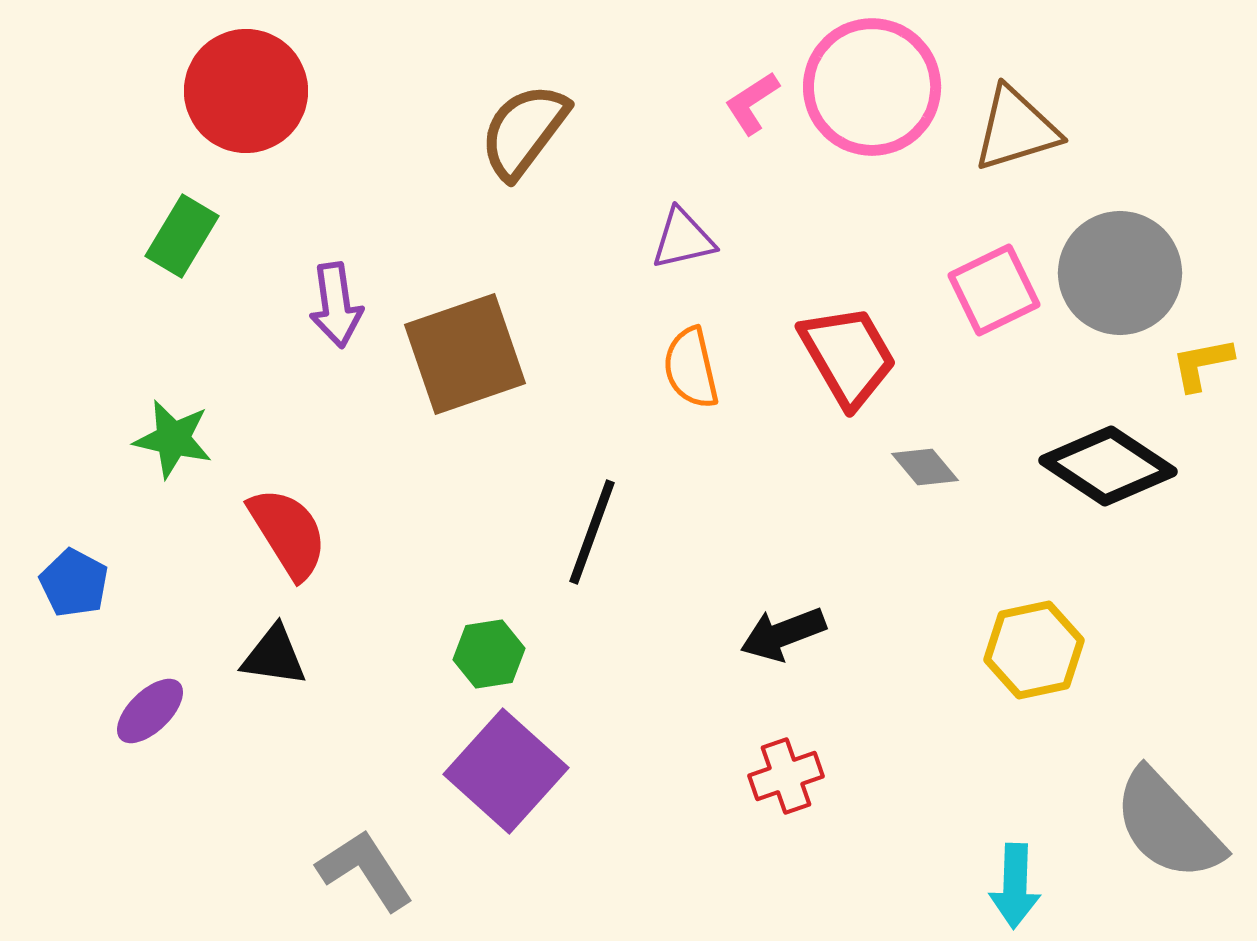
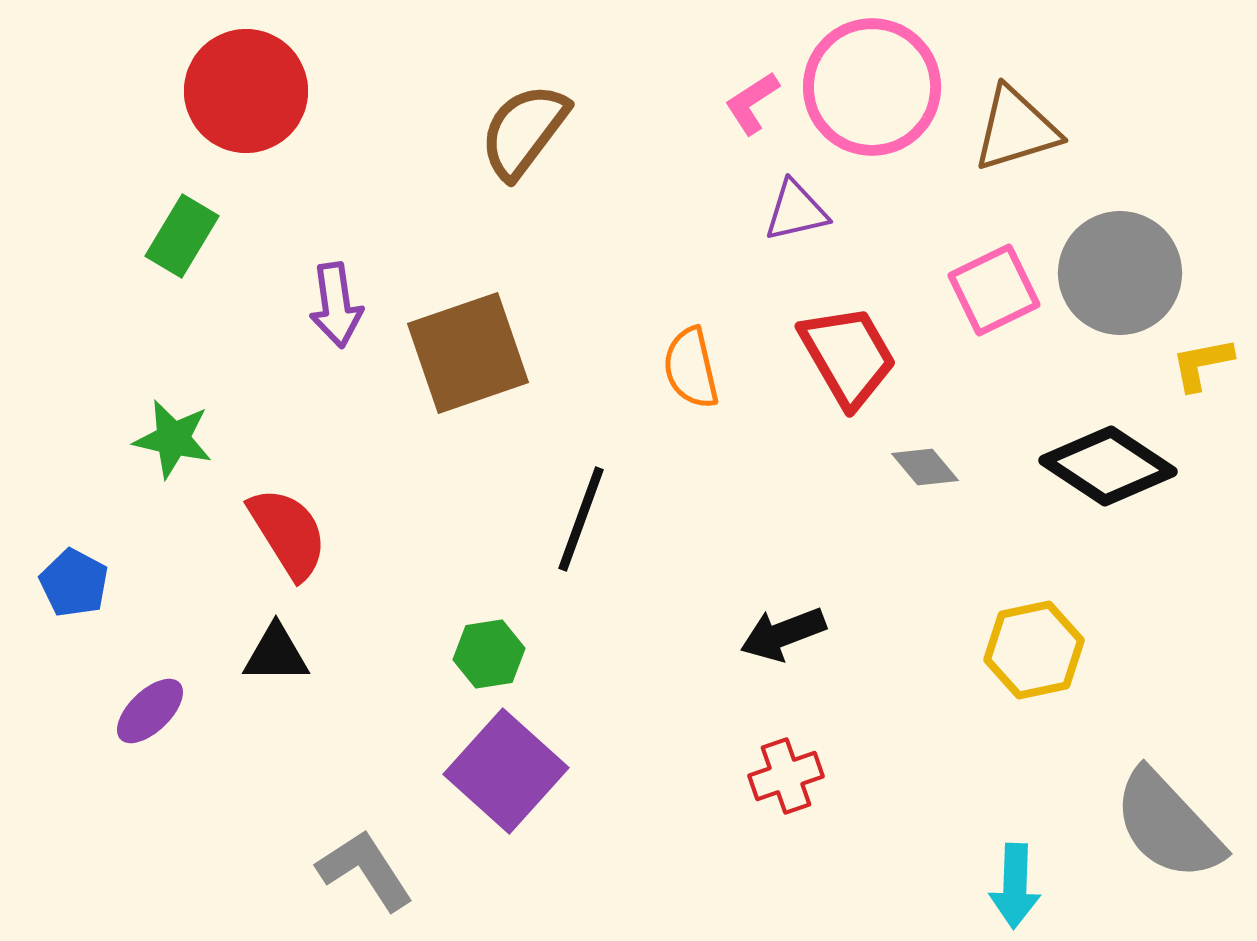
purple triangle: moved 113 px right, 28 px up
brown square: moved 3 px right, 1 px up
black line: moved 11 px left, 13 px up
black triangle: moved 2 px right, 2 px up; rotated 8 degrees counterclockwise
